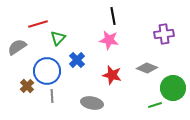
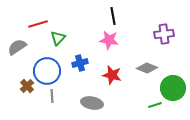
blue cross: moved 3 px right, 3 px down; rotated 28 degrees clockwise
